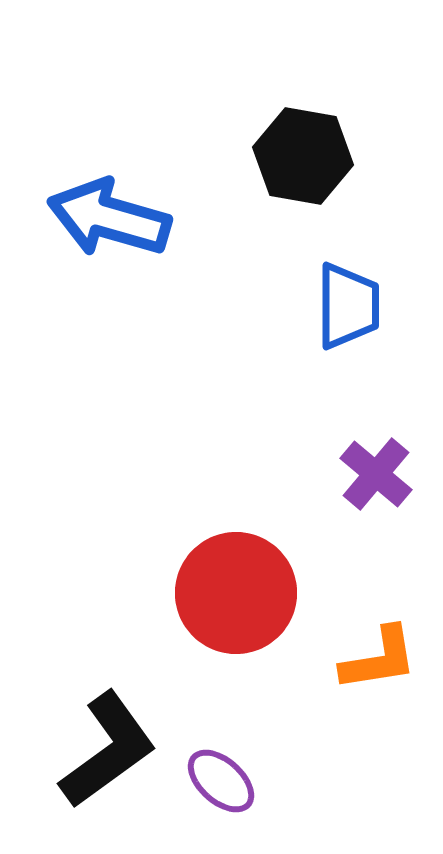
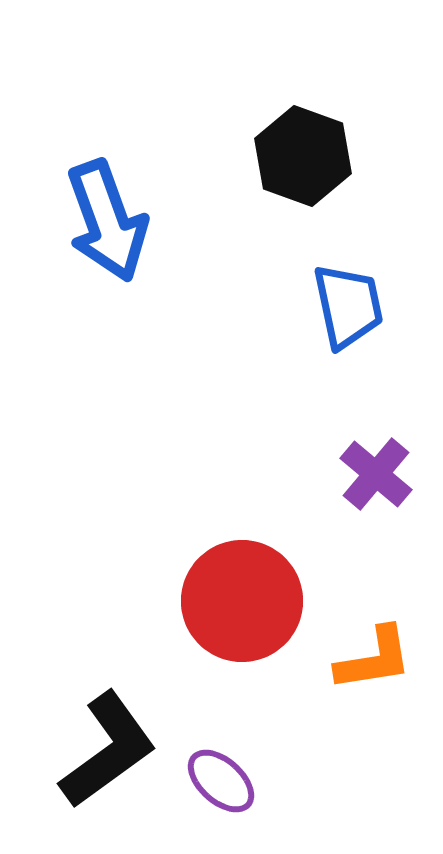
black hexagon: rotated 10 degrees clockwise
blue arrow: moved 2 px left, 3 px down; rotated 126 degrees counterclockwise
blue trapezoid: rotated 12 degrees counterclockwise
red circle: moved 6 px right, 8 px down
orange L-shape: moved 5 px left
